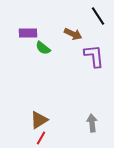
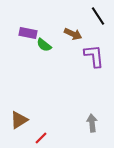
purple rectangle: rotated 12 degrees clockwise
green semicircle: moved 1 px right, 3 px up
brown triangle: moved 20 px left
red line: rotated 16 degrees clockwise
